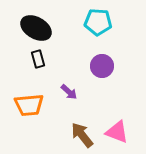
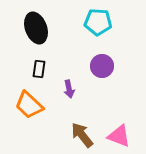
black ellipse: rotated 40 degrees clockwise
black rectangle: moved 1 px right, 10 px down; rotated 24 degrees clockwise
purple arrow: moved 3 px up; rotated 36 degrees clockwise
orange trapezoid: rotated 48 degrees clockwise
pink triangle: moved 2 px right, 4 px down
